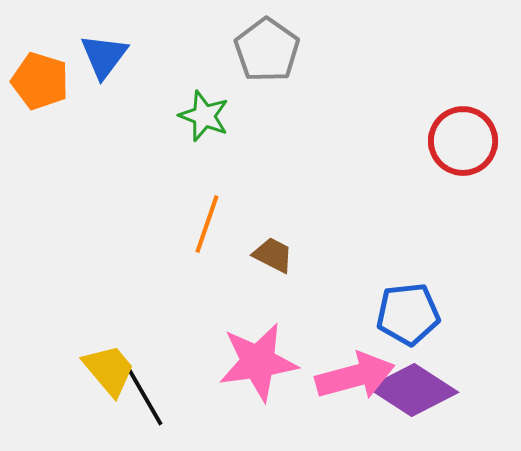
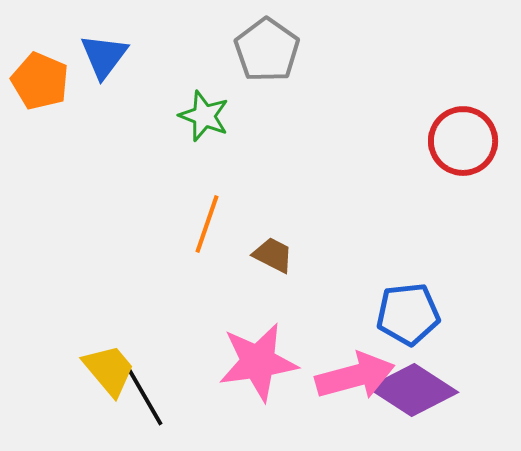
orange pentagon: rotated 6 degrees clockwise
